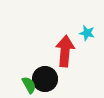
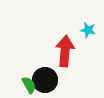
cyan star: moved 1 px right, 3 px up
black circle: moved 1 px down
